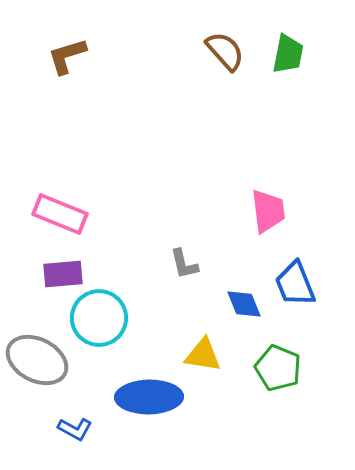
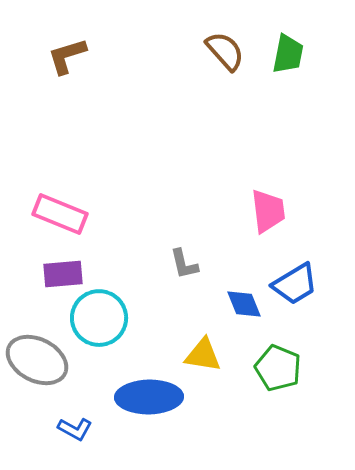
blue trapezoid: rotated 99 degrees counterclockwise
